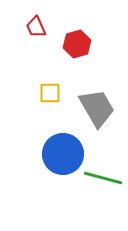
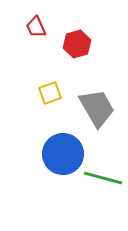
yellow square: rotated 20 degrees counterclockwise
